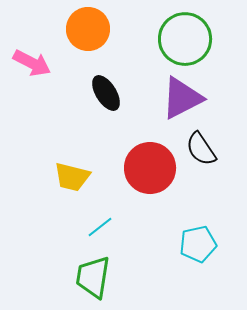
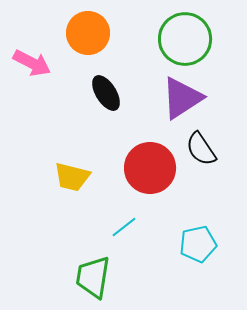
orange circle: moved 4 px down
purple triangle: rotated 6 degrees counterclockwise
cyan line: moved 24 px right
